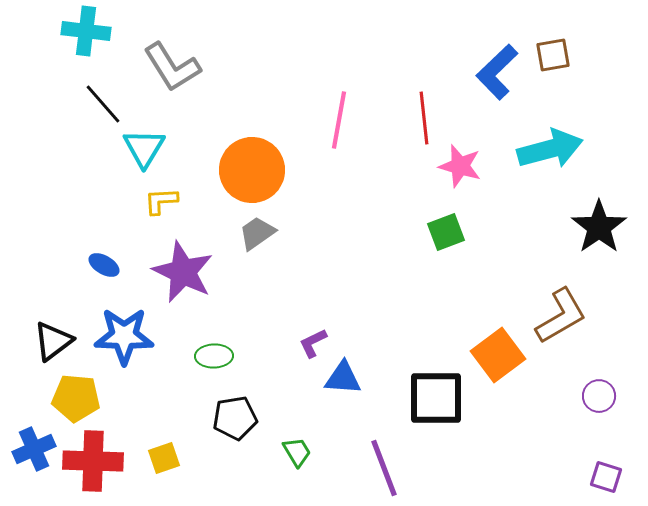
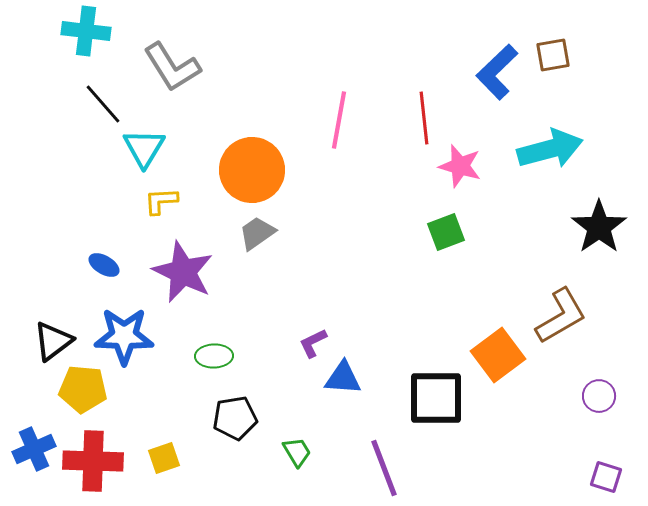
yellow pentagon: moved 7 px right, 9 px up
